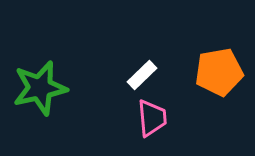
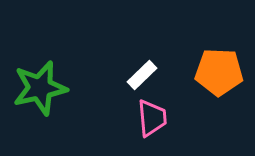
orange pentagon: rotated 12 degrees clockwise
